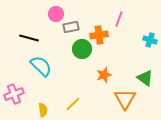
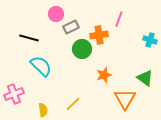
gray rectangle: rotated 14 degrees counterclockwise
